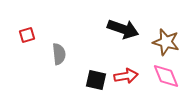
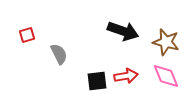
black arrow: moved 2 px down
gray semicircle: rotated 20 degrees counterclockwise
black square: moved 1 px right, 1 px down; rotated 20 degrees counterclockwise
